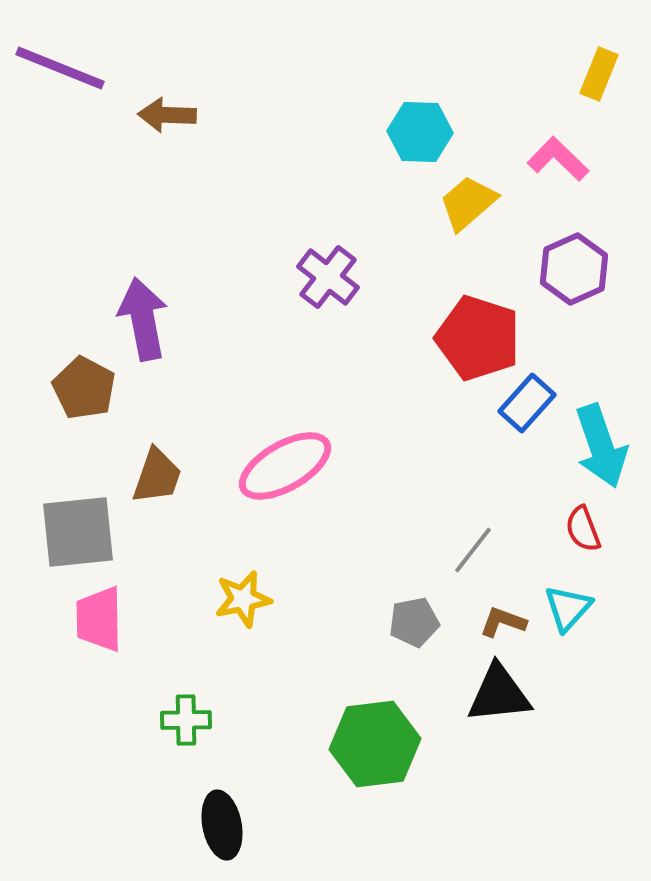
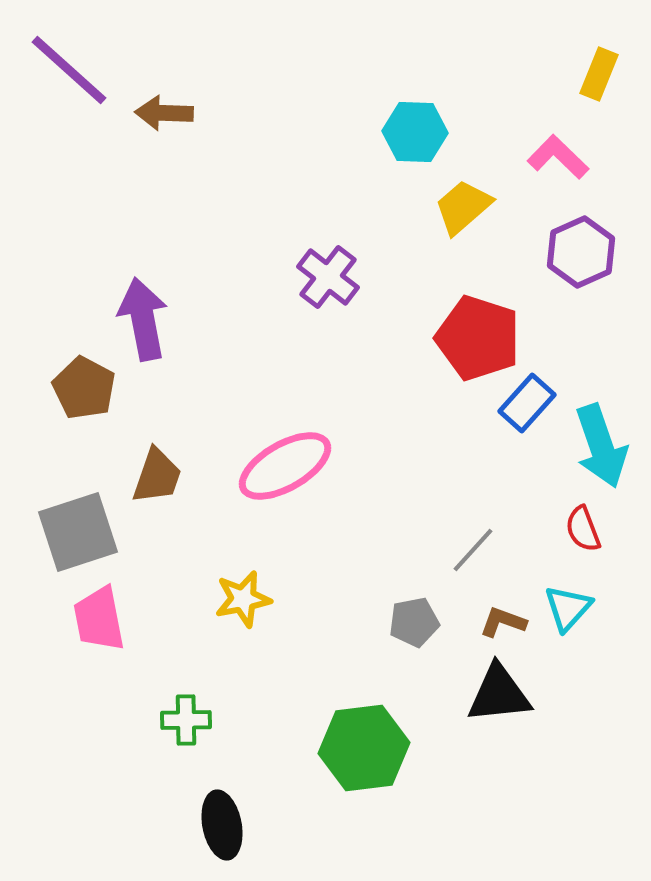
purple line: moved 9 px right, 2 px down; rotated 20 degrees clockwise
brown arrow: moved 3 px left, 2 px up
cyan hexagon: moved 5 px left
pink L-shape: moved 2 px up
yellow trapezoid: moved 5 px left, 4 px down
purple hexagon: moved 7 px right, 17 px up
gray square: rotated 12 degrees counterclockwise
gray line: rotated 4 degrees clockwise
pink trapezoid: rotated 10 degrees counterclockwise
green hexagon: moved 11 px left, 4 px down
